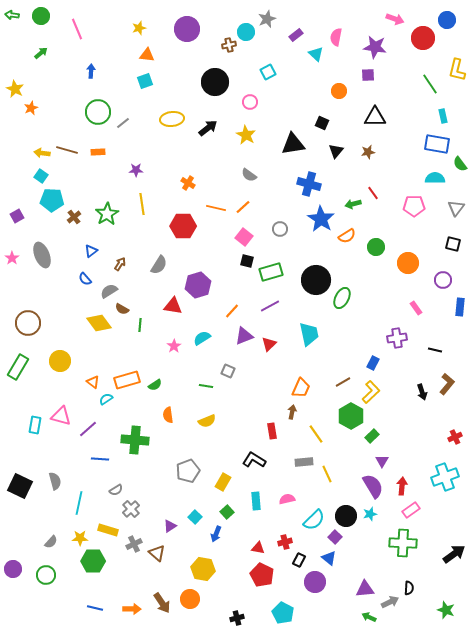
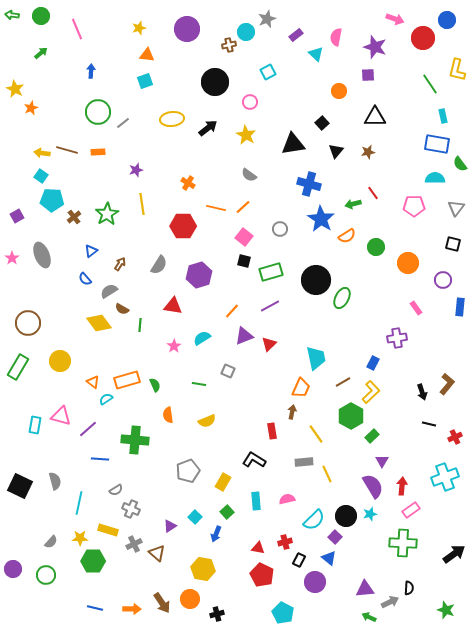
purple star at (375, 47): rotated 10 degrees clockwise
black square at (322, 123): rotated 24 degrees clockwise
purple star at (136, 170): rotated 16 degrees counterclockwise
black square at (247, 261): moved 3 px left
purple hexagon at (198, 285): moved 1 px right, 10 px up
cyan trapezoid at (309, 334): moved 7 px right, 24 px down
black line at (435, 350): moved 6 px left, 74 px down
green semicircle at (155, 385): rotated 80 degrees counterclockwise
green line at (206, 386): moved 7 px left, 2 px up
gray cross at (131, 509): rotated 24 degrees counterclockwise
black cross at (237, 618): moved 20 px left, 4 px up
